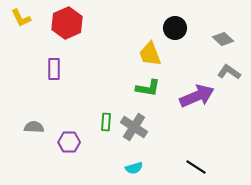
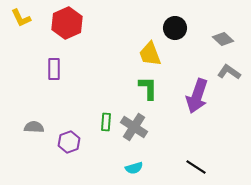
green L-shape: rotated 100 degrees counterclockwise
purple arrow: rotated 132 degrees clockwise
purple hexagon: rotated 20 degrees counterclockwise
